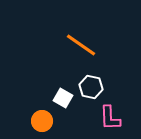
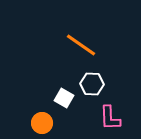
white hexagon: moved 1 px right, 3 px up; rotated 10 degrees counterclockwise
white square: moved 1 px right
orange circle: moved 2 px down
